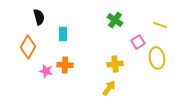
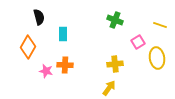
green cross: rotated 14 degrees counterclockwise
